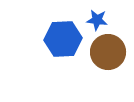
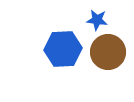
blue hexagon: moved 10 px down
